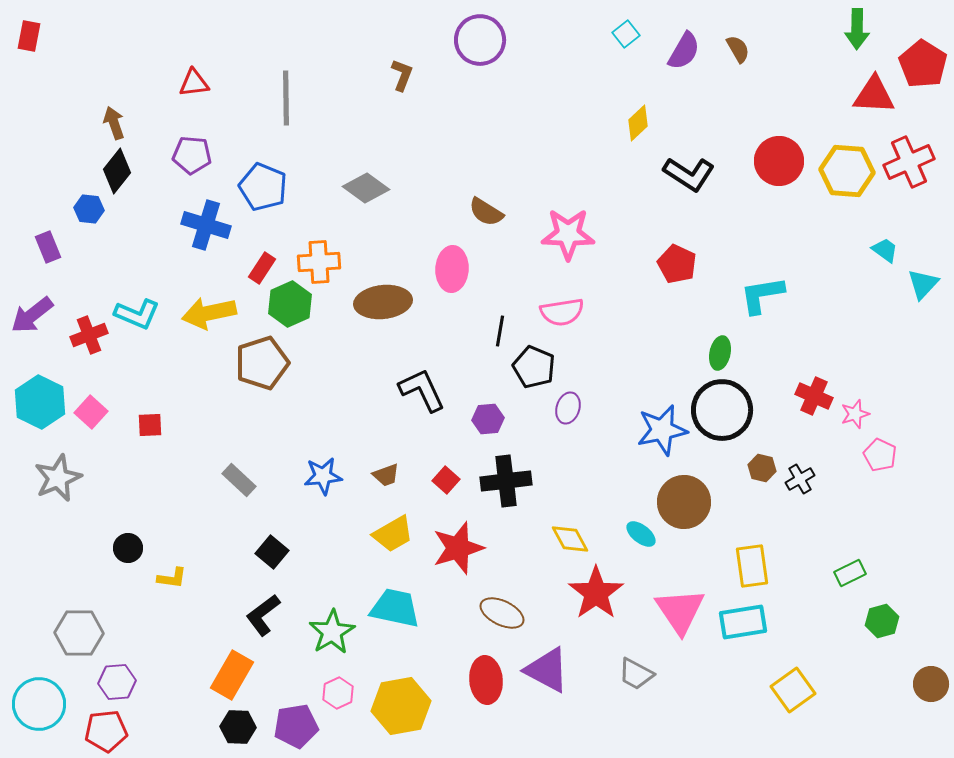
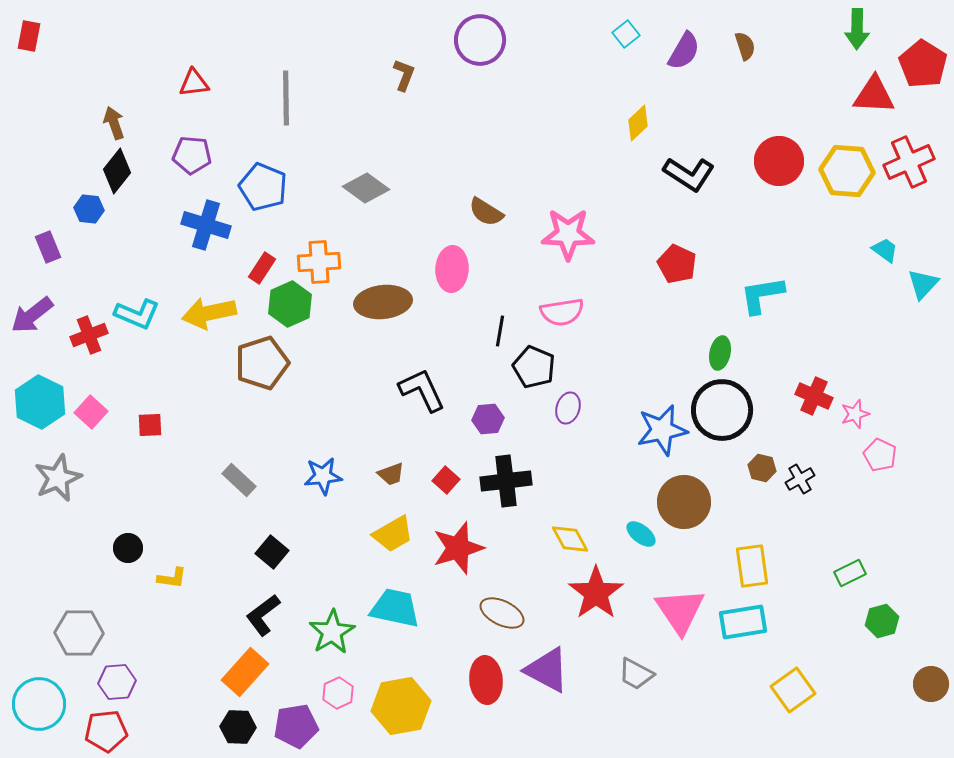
brown semicircle at (738, 49): moved 7 px right, 3 px up; rotated 12 degrees clockwise
brown L-shape at (402, 75): moved 2 px right
brown trapezoid at (386, 475): moved 5 px right, 1 px up
orange rectangle at (232, 675): moved 13 px right, 3 px up; rotated 12 degrees clockwise
